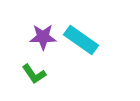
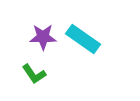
cyan rectangle: moved 2 px right, 1 px up
